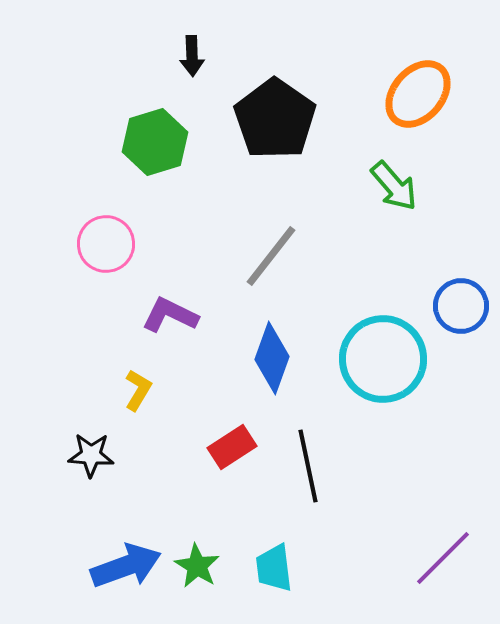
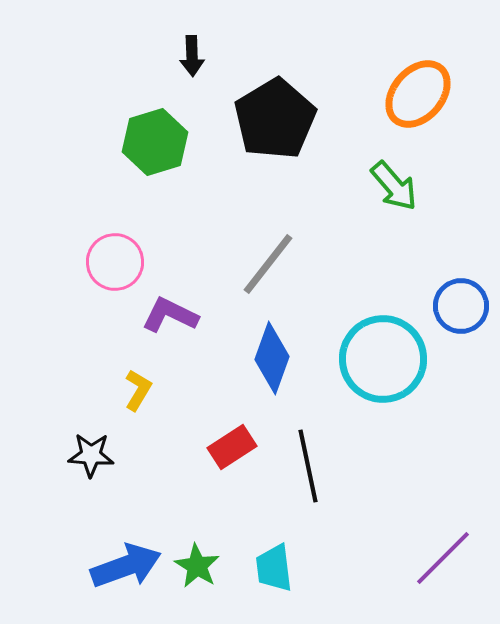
black pentagon: rotated 6 degrees clockwise
pink circle: moved 9 px right, 18 px down
gray line: moved 3 px left, 8 px down
